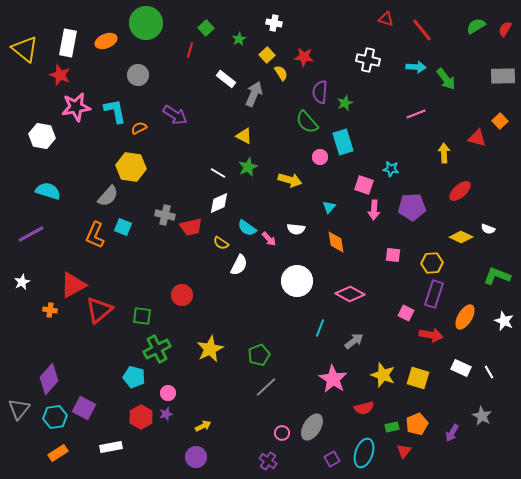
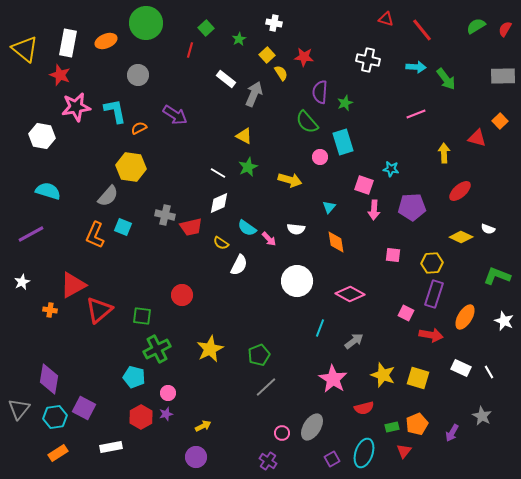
purple diamond at (49, 379): rotated 32 degrees counterclockwise
